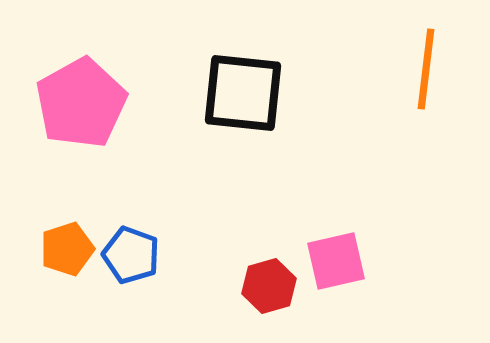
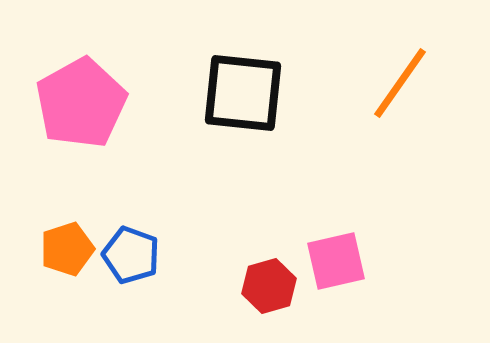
orange line: moved 26 px left, 14 px down; rotated 28 degrees clockwise
